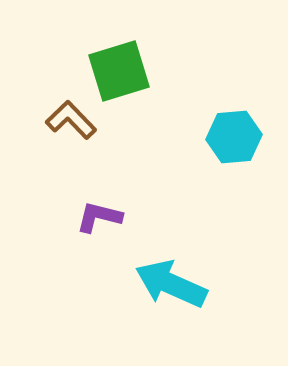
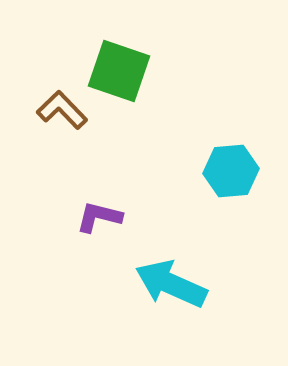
green square: rotated 36 degrees clockwise
brown L-shape: moved 9 px left, 10 px up
cyan hexagon: moved 3 px left, 34 px down
